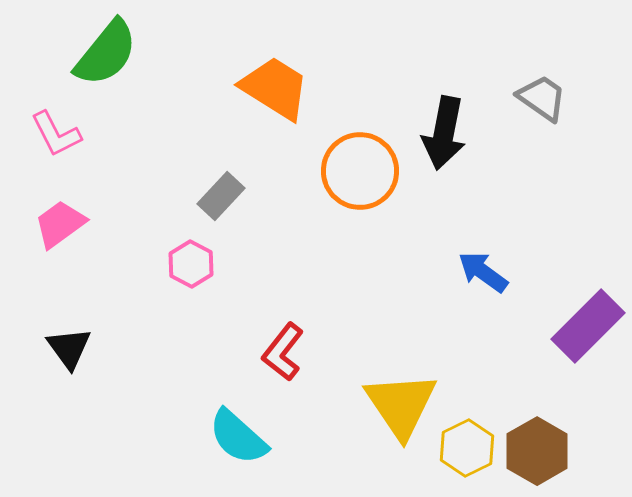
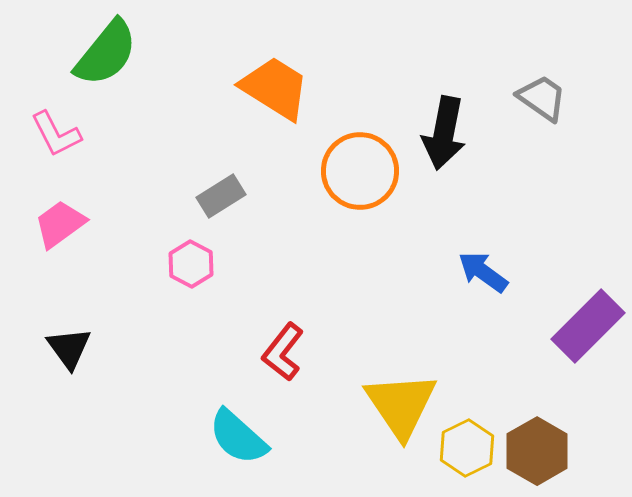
gray rectangle: rotated 15 degrees clockwise
